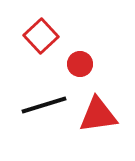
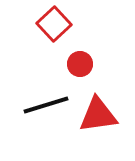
red square: moved 13 px right, 12 px up
black line: moved 2 px right
